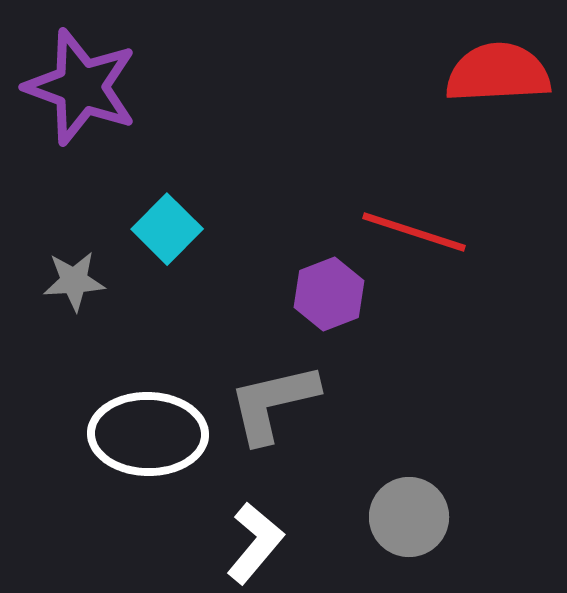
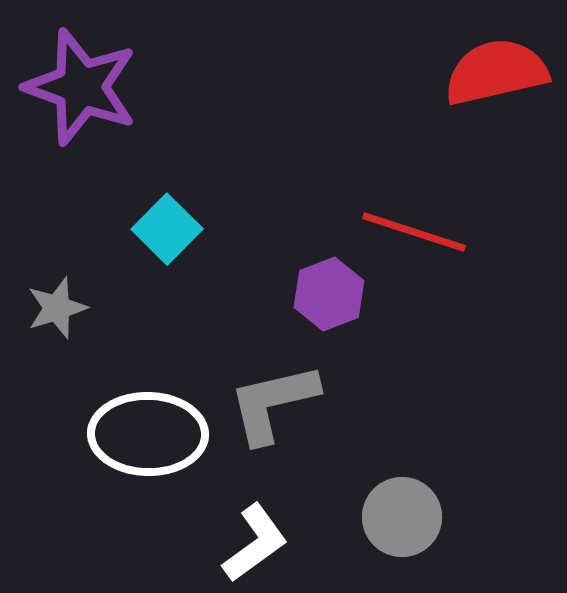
red semicircle: moved 2 px left, 1 px up; rotated 10 degrees counterclockwise
gray star: moved 17 px left, 27 px down; rotated 14 degrees counterclockwise
gray circle: moved 7 px left
white L-shape: rotated 14 degrees clockwise
